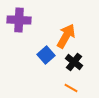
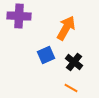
purple cross: moved 4 px up
orange arrow: moved 8 px up
blue square: rotated 18 degrees clockwise
